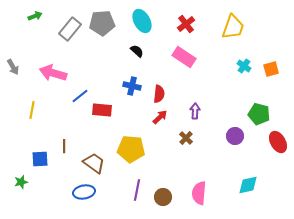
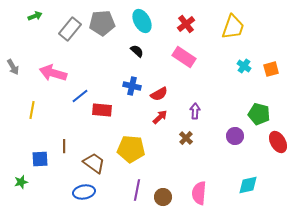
red semicircle: rotated 54 degrees clockwise
